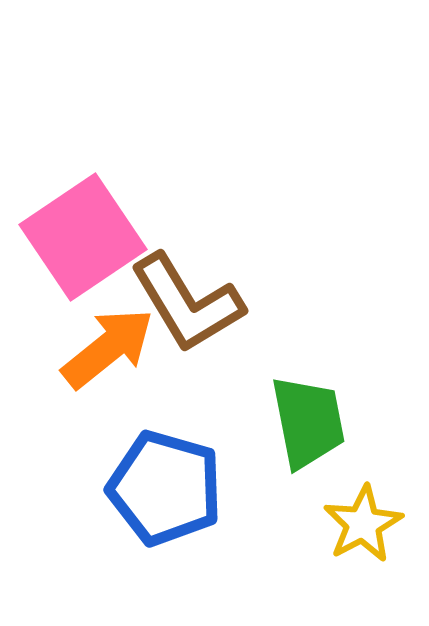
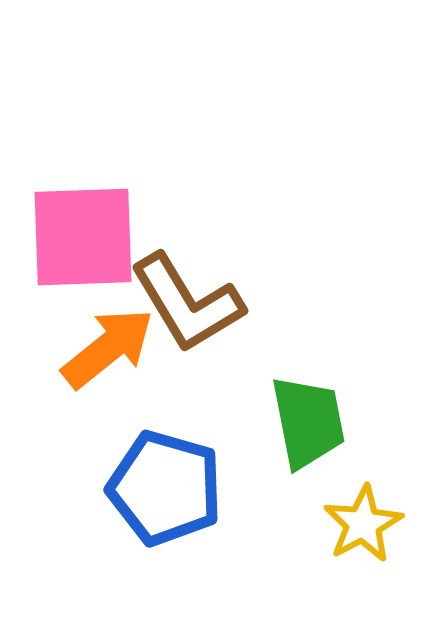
pink square: rotated 32 degrees clockwise
